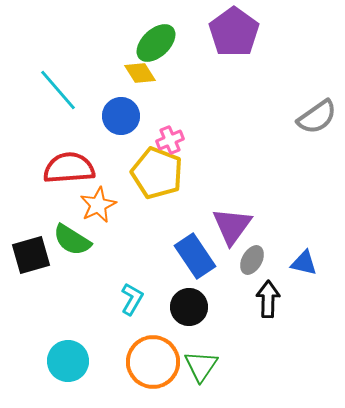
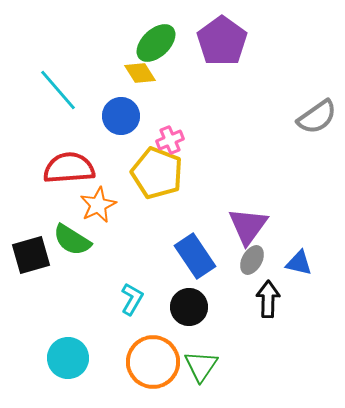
purple pentagon: moved 12 px left, 9 px down
purple triangle: moved 16 px right
blue triangle: moved 5 px left
cyan circle: moved 3 px up
